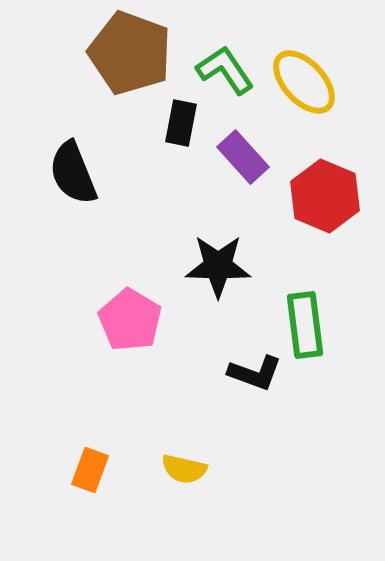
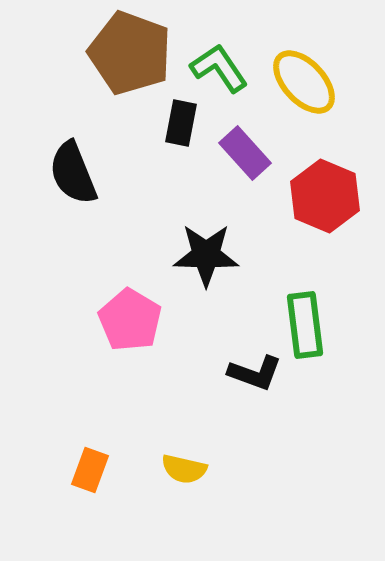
green L-shape: moved 6 px left, 2 px up
purple rectangle: moved 2 px right, 4 px up
black star: moved 12 px left, 11 px up
